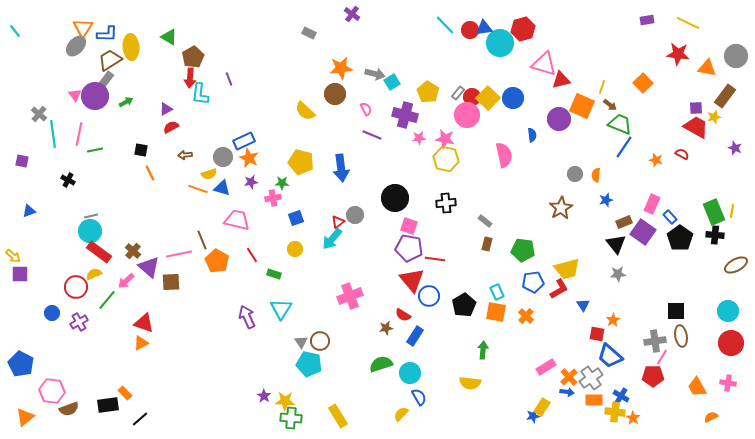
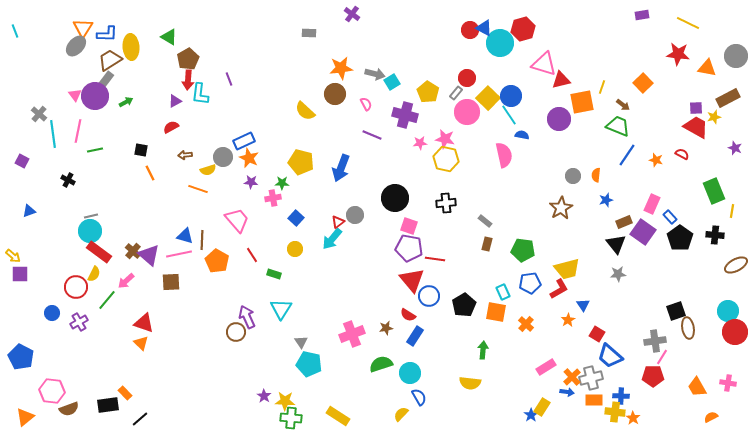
purple rectangle at (647, 20): moved 5 px left, 5 px up
cyan line at (445, 25): moved 64 px right, 90 px down; rotated 10 degrees clockwise
blue triangle at (484, 28): rotated 36 degrees clockwise
cyan line at (15, 31): rotated 16 degrees clockwise
gray rectangle at (309, 33): rotated 24 degrees counterclockwise
brown pentagon at (193, 57): moved 5 px left, 2 px down
red arrow at (190, 78): moved 2 px left, 2 px down
gray rectangle at (458, 93): moved 2 px left
brown rectangle at (725, 96): moved 3 px right, 2 px down; rotated 25 degrees clockwise
red circle at (472, 97): moved 5 px left, 19 px up
blue circle at (513, 98): moved 2 px left, 2 px up
brown arrow at (610, 105): moved 13 px right
orange square at (582, 106): moved 4 px up; rotated 35 degrees counterclockwise
purple triangle at (166, 109): moved 9 px right, 8 px up
pink semicircle at (366, 109): moved 5 px up
pink circle at (467, 115): moved 3 px up
green trapezoid at (620, 124): moved 2 px left, 2 px down
pink line at (79, 134): moved 1 px left, 3 px up
blue semicircle at (532, 135): moved 10 px left; rotated 72 degrees counterclockwise
pink star at (419, 138): moved 1 px right, 5 px down
blue line at (624, 147): moved 3 px right, 8 px down
purple square at (22, 161): rotated 16 degrees clockwise
blue arrow at (341, 168): rotated 28 degrees clockwise
yellow semicircle at (209, 174): moved 1 px left, 4 px up
gray circle at (575, 174): moved 2 px left, 2 px down
purple star at (251, 182): rotated 16 degrees clockwise
blue triangle at (222, 188): moved 37 px left, 48 px down
green rectangle at (714, 212): moved 21 px up
blue square at (296, 218): rotated 28 degrees counterclockwise
pink trapezoid at (237, 220): rotated 36 degrees clockwise
brown line at (202, 240): rotated 24 degrees clockwise
purple triangle at (149, 267): moved 12 px up
yellow semicircle at (94, 274): rotated 140 degrees clockwise
blue pentagon at (533, 282): moved 3 px left, 1 px down
cyan rectangle at (497, 292): moved 6 px right
pink cross at (350, 296): moved 2 px right, 38 px down
black square at (676, 311): rotated 18 degrees counterclockwise
red semicircle at (403, 315): moved 5 px right
orange cross at (526, 316): moved 8 px down
orange star at (613, 320): moved 45 px left
red square at (597, 334): rotated 21 degrees clockwise
brown ellipse at (681, 336): moved 7 px right, 8 px up
brown circle at (320, 341): moved 84 px left, 9 px up
orange triangle at (141, 343): rotated 49 degrees counterclockwise
red circle at (731, 343): moved 4 px right, 11 px up
blue pentagon at (21, 364): moved 7 px up
orange cross at (569, 377): moved 3 px right
gray cross at (591, 378): rotated 20 degrees clockwise
blue cross at (621, 396): rotated 28 degrees counterclockwise
yellow rectangle at (338, 416): rotated 25 degrees counterclockwise
blue star at (533, 416): moved 2 px left, 1 px up; rotated 24 degrees counterclockwise
